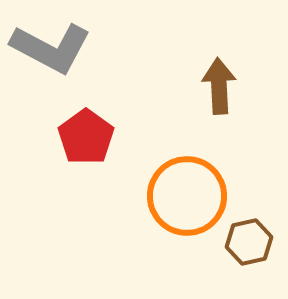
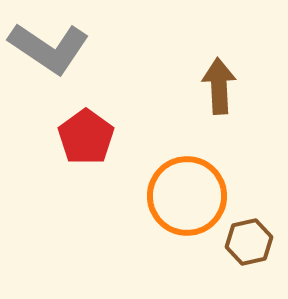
gray L-shape: moved 2 px left; rotated 6 degrees clockwise
